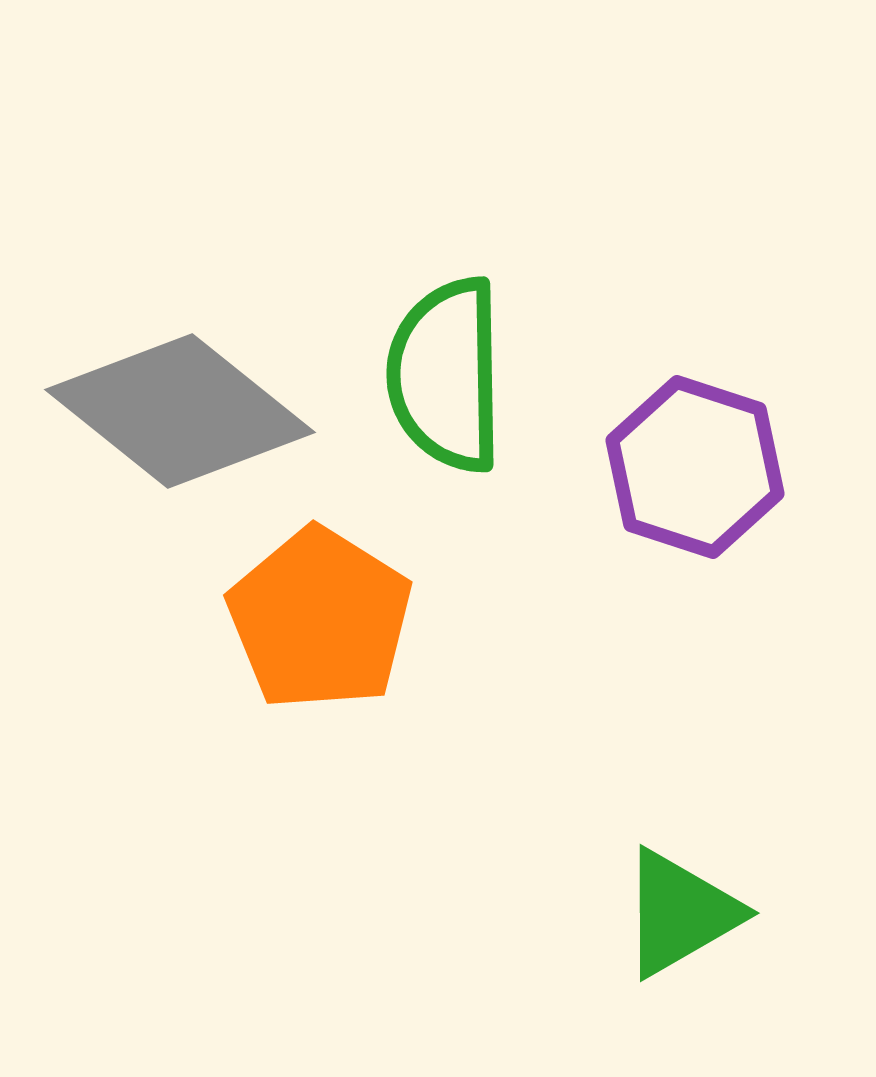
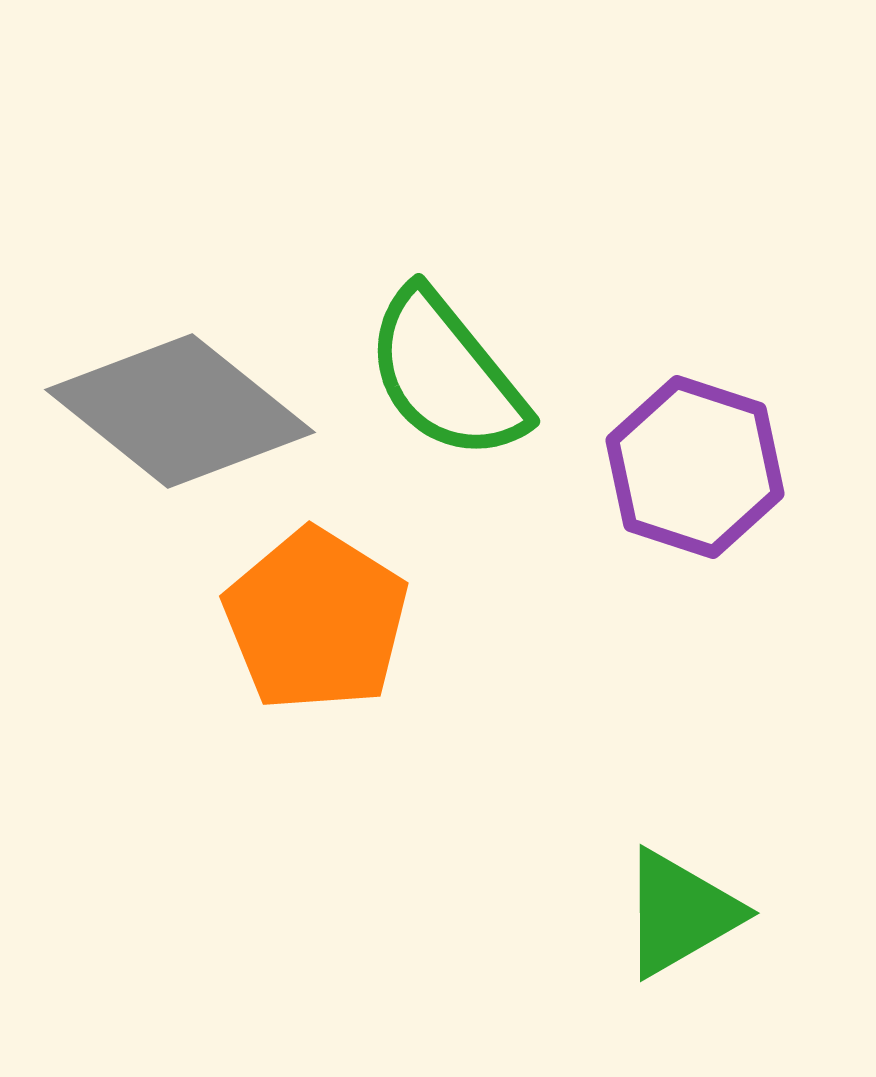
green semicircle: rotated 38 degrees counterclockwise
orange pentagon: moved 4 px left, 1 px down
